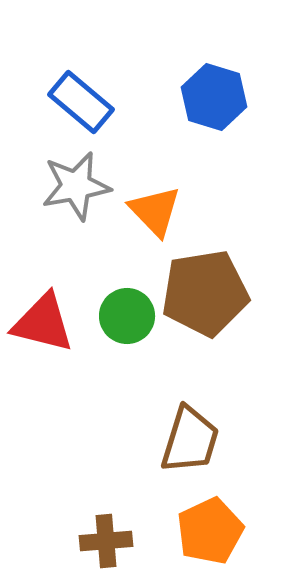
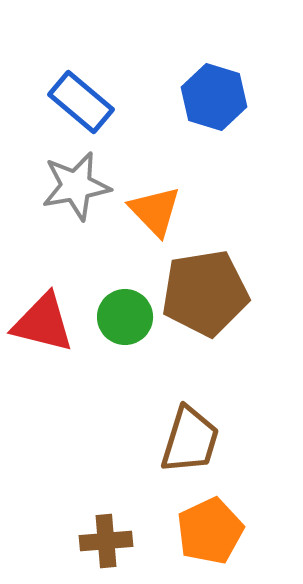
green circle: moved 2 px left, 1 px down
